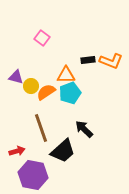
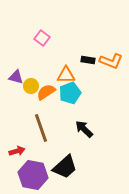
black rectangle: rotated 16 degrees clockwise
black trapezoid: moved 2 px right, 16 px down
